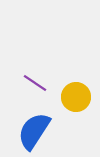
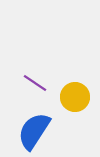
yellow circle: moved 1 px left
